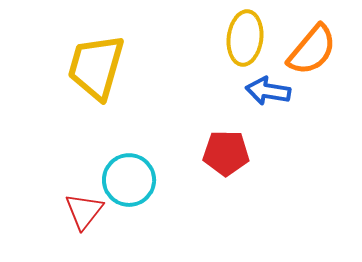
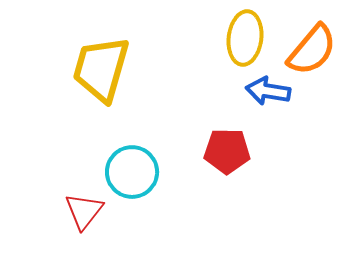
yellow trapezoid: moved 5 px right, 2 px down
red pentagon: moved 1 px right, 2 px up
cyan circle: moved 3 px right, 8 px up
